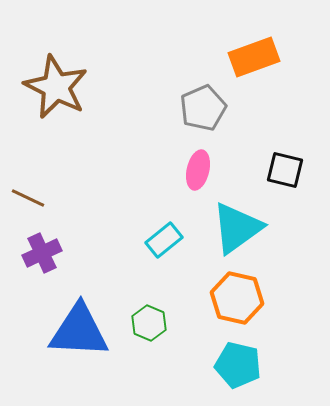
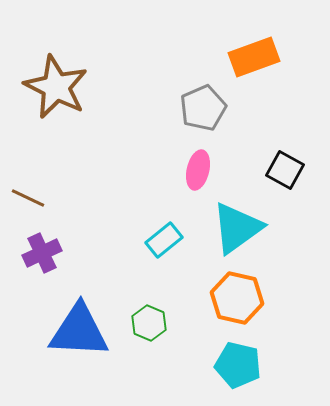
black square: rotated 15 degrees clockwise
